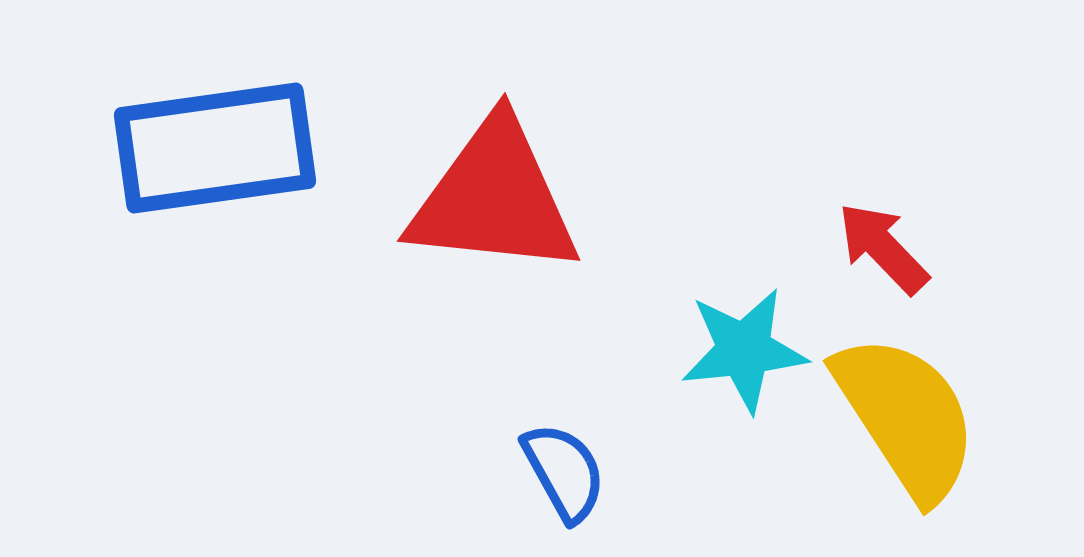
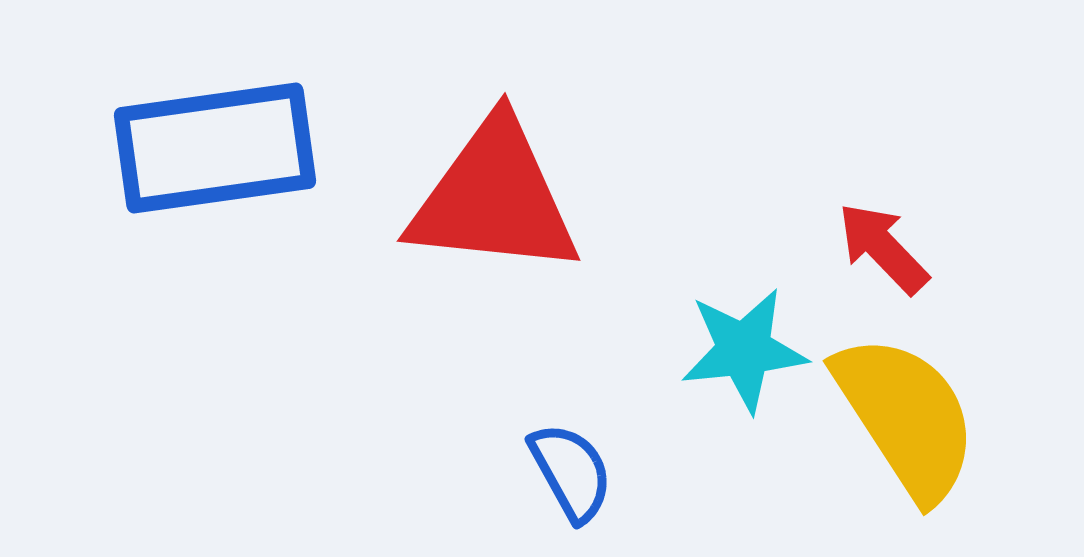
blue semicircle: moved 7 px right
